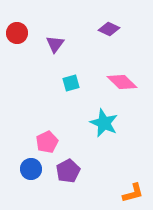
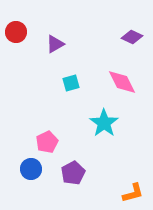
purple diamond: moved 23 px right, 8 px down
red circle: moved 1 px left, 1 px up
purple triangle: rotated 24 degrees clockwise
pink diamond: rotated 20 degrees clockwise
cyan star: rotated 12 degrees clockwise
purple pentagon: moved 5 px right, 2 px down
